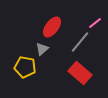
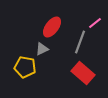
gray line: rotated 20 degrees counterclockwise
gray triangle: rotated 16 degrees clockwise
red rectangle: moved 3 px right
